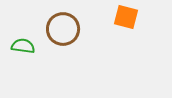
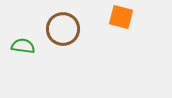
orange square: moved 5 px left
